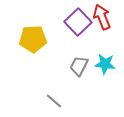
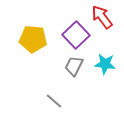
red arrow: rotated 15 degrees counterclockwise
purple square: moved 2 px left, 13 px down
yellow pentagon: rotated 8 degrees clockwise
gray trapezoid: moved 5 px left
